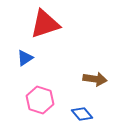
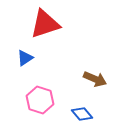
brown arrow: rotated 15 degrees clockwise
